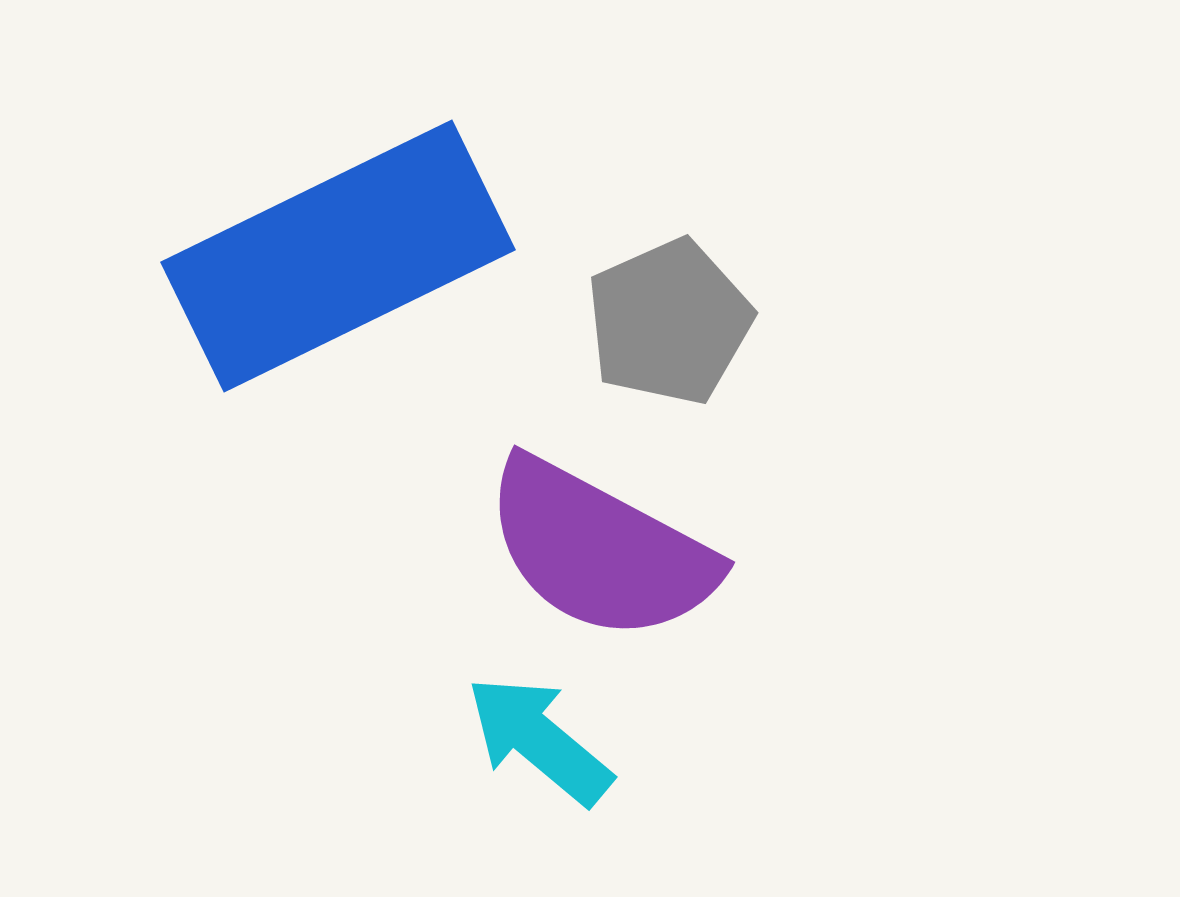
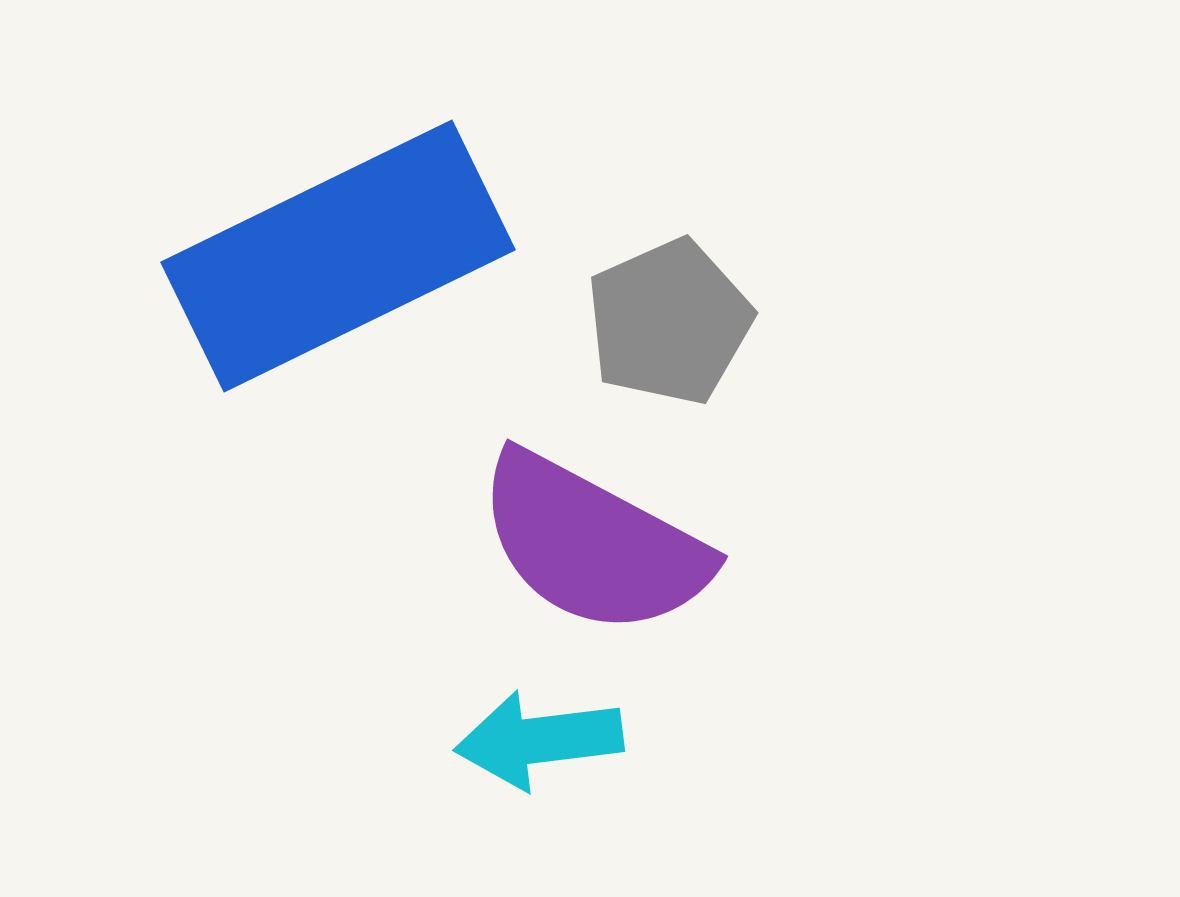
purple semicircle: moved 7 px left, 6 px up
cyan arrow: rotated 47 degrees counterclockwise
